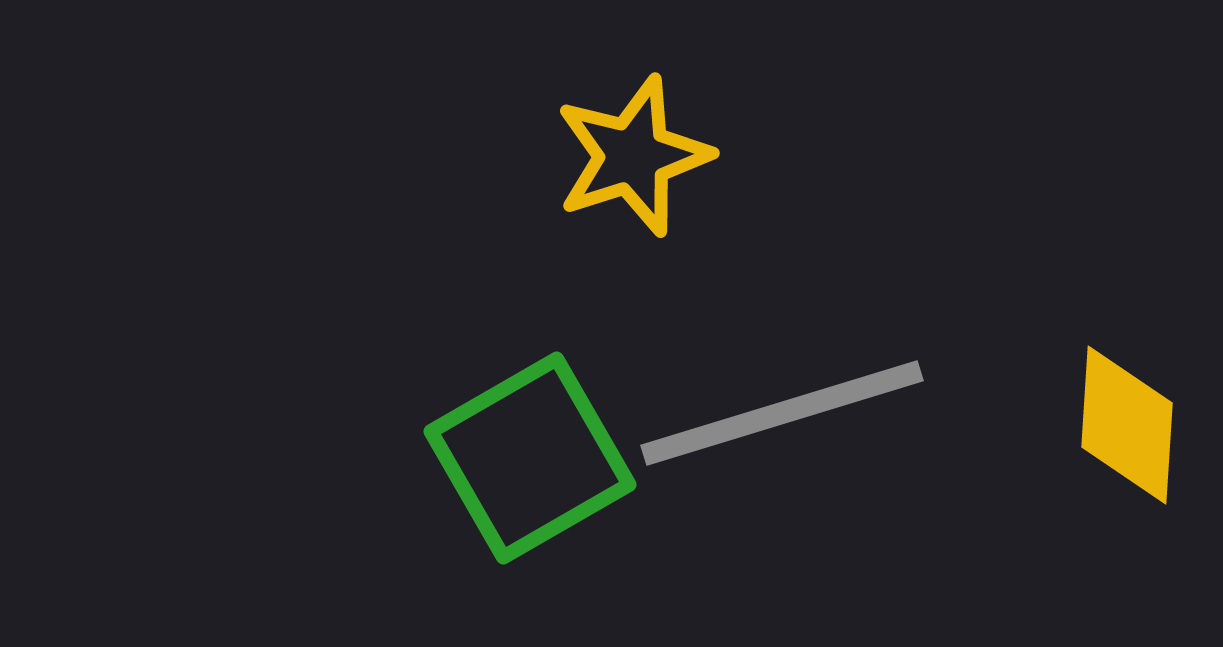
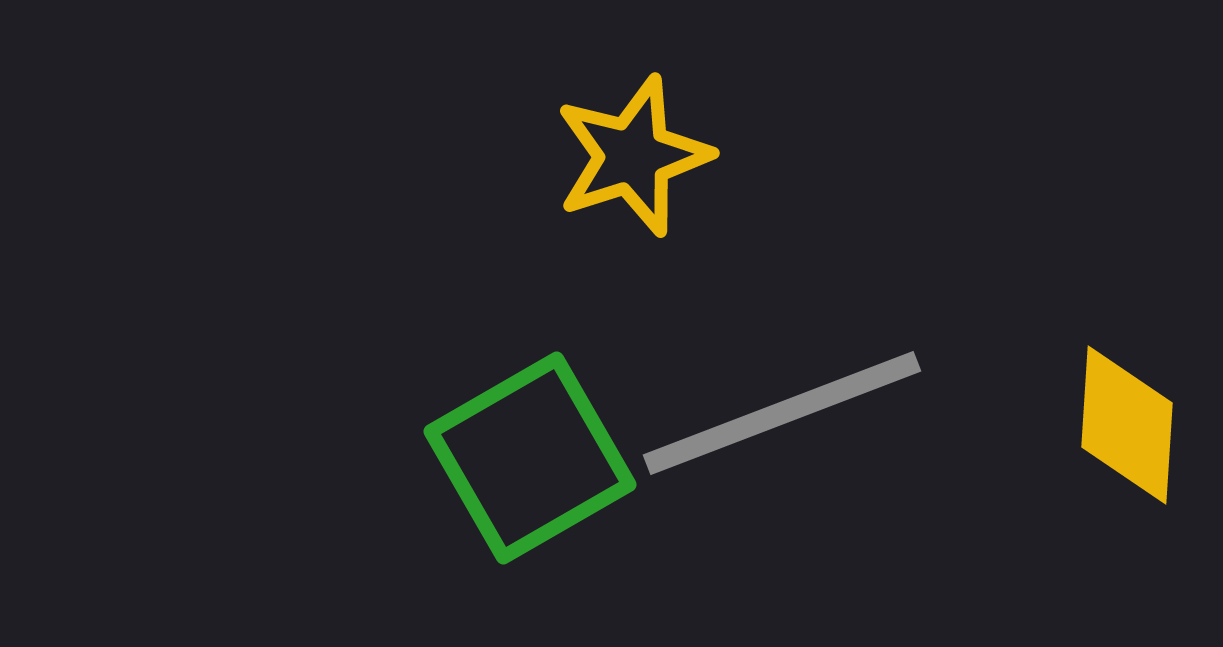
gray line: rotated 4 degrees counterclockwise
